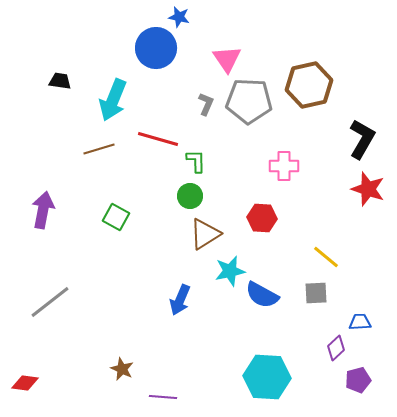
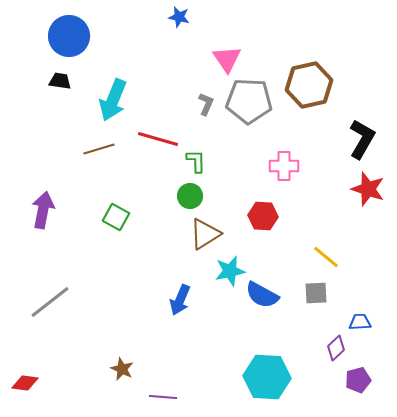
blue circle: moved 87 px left, 12 px up
red hexagon: moved 1 px right, 2 px up
